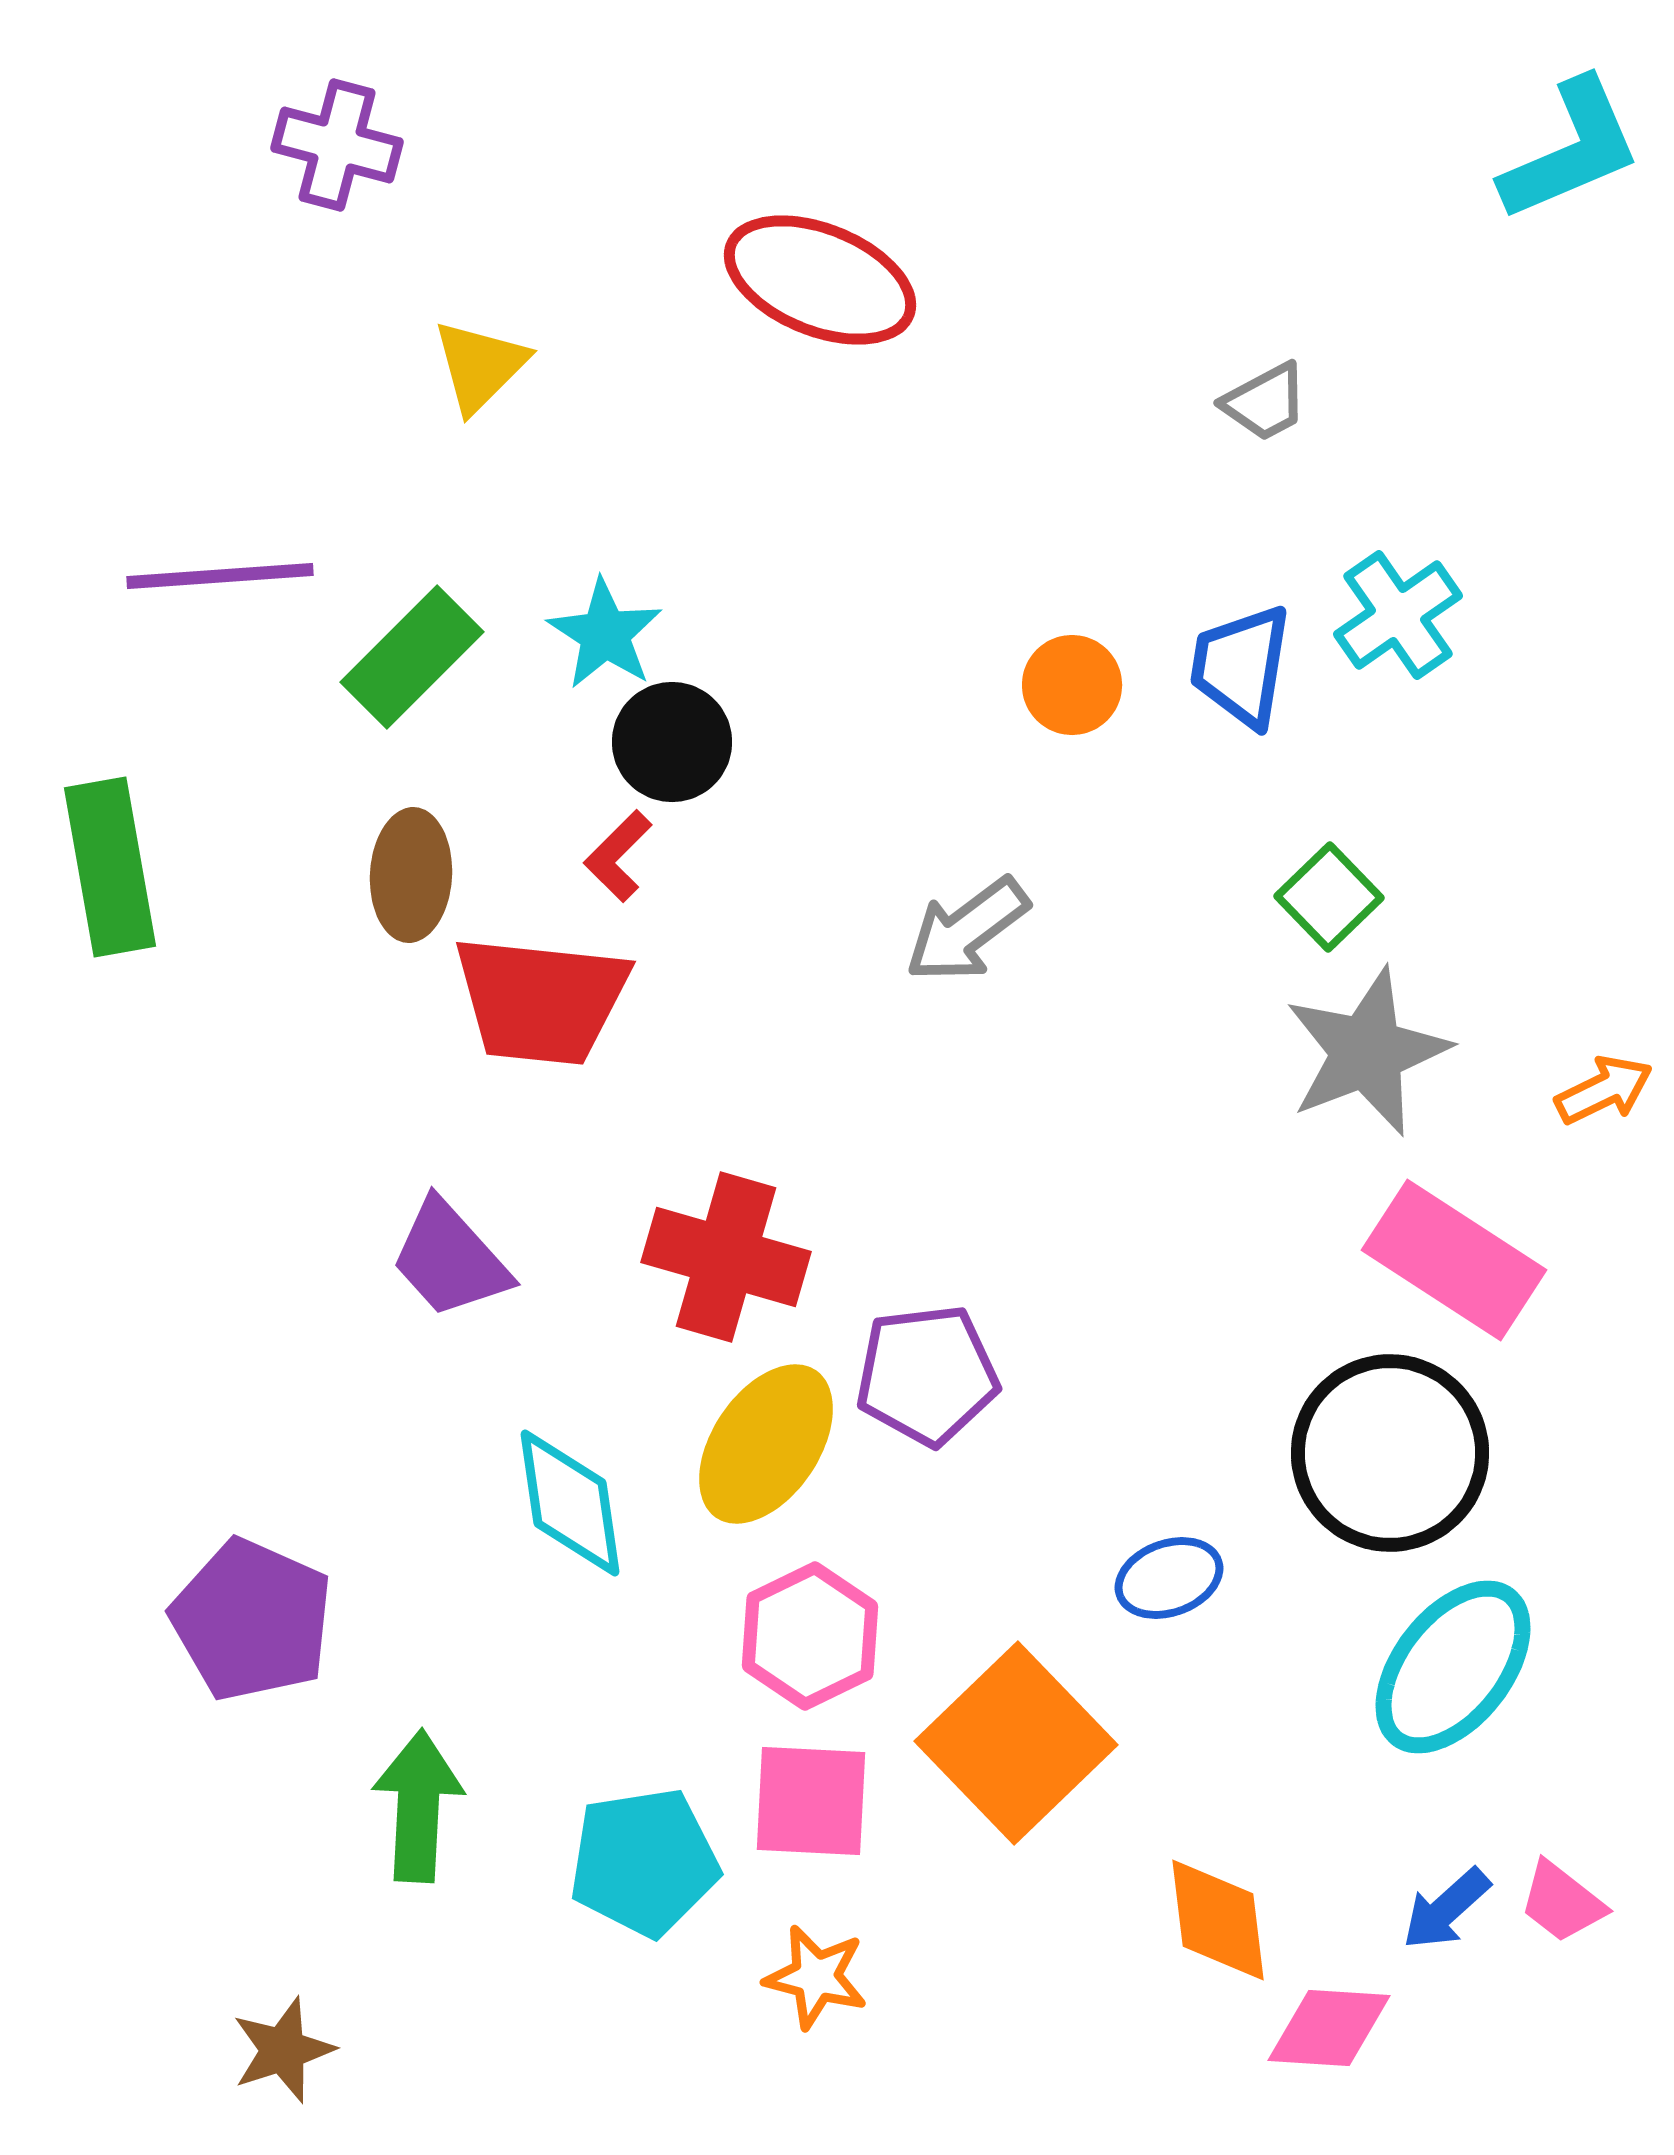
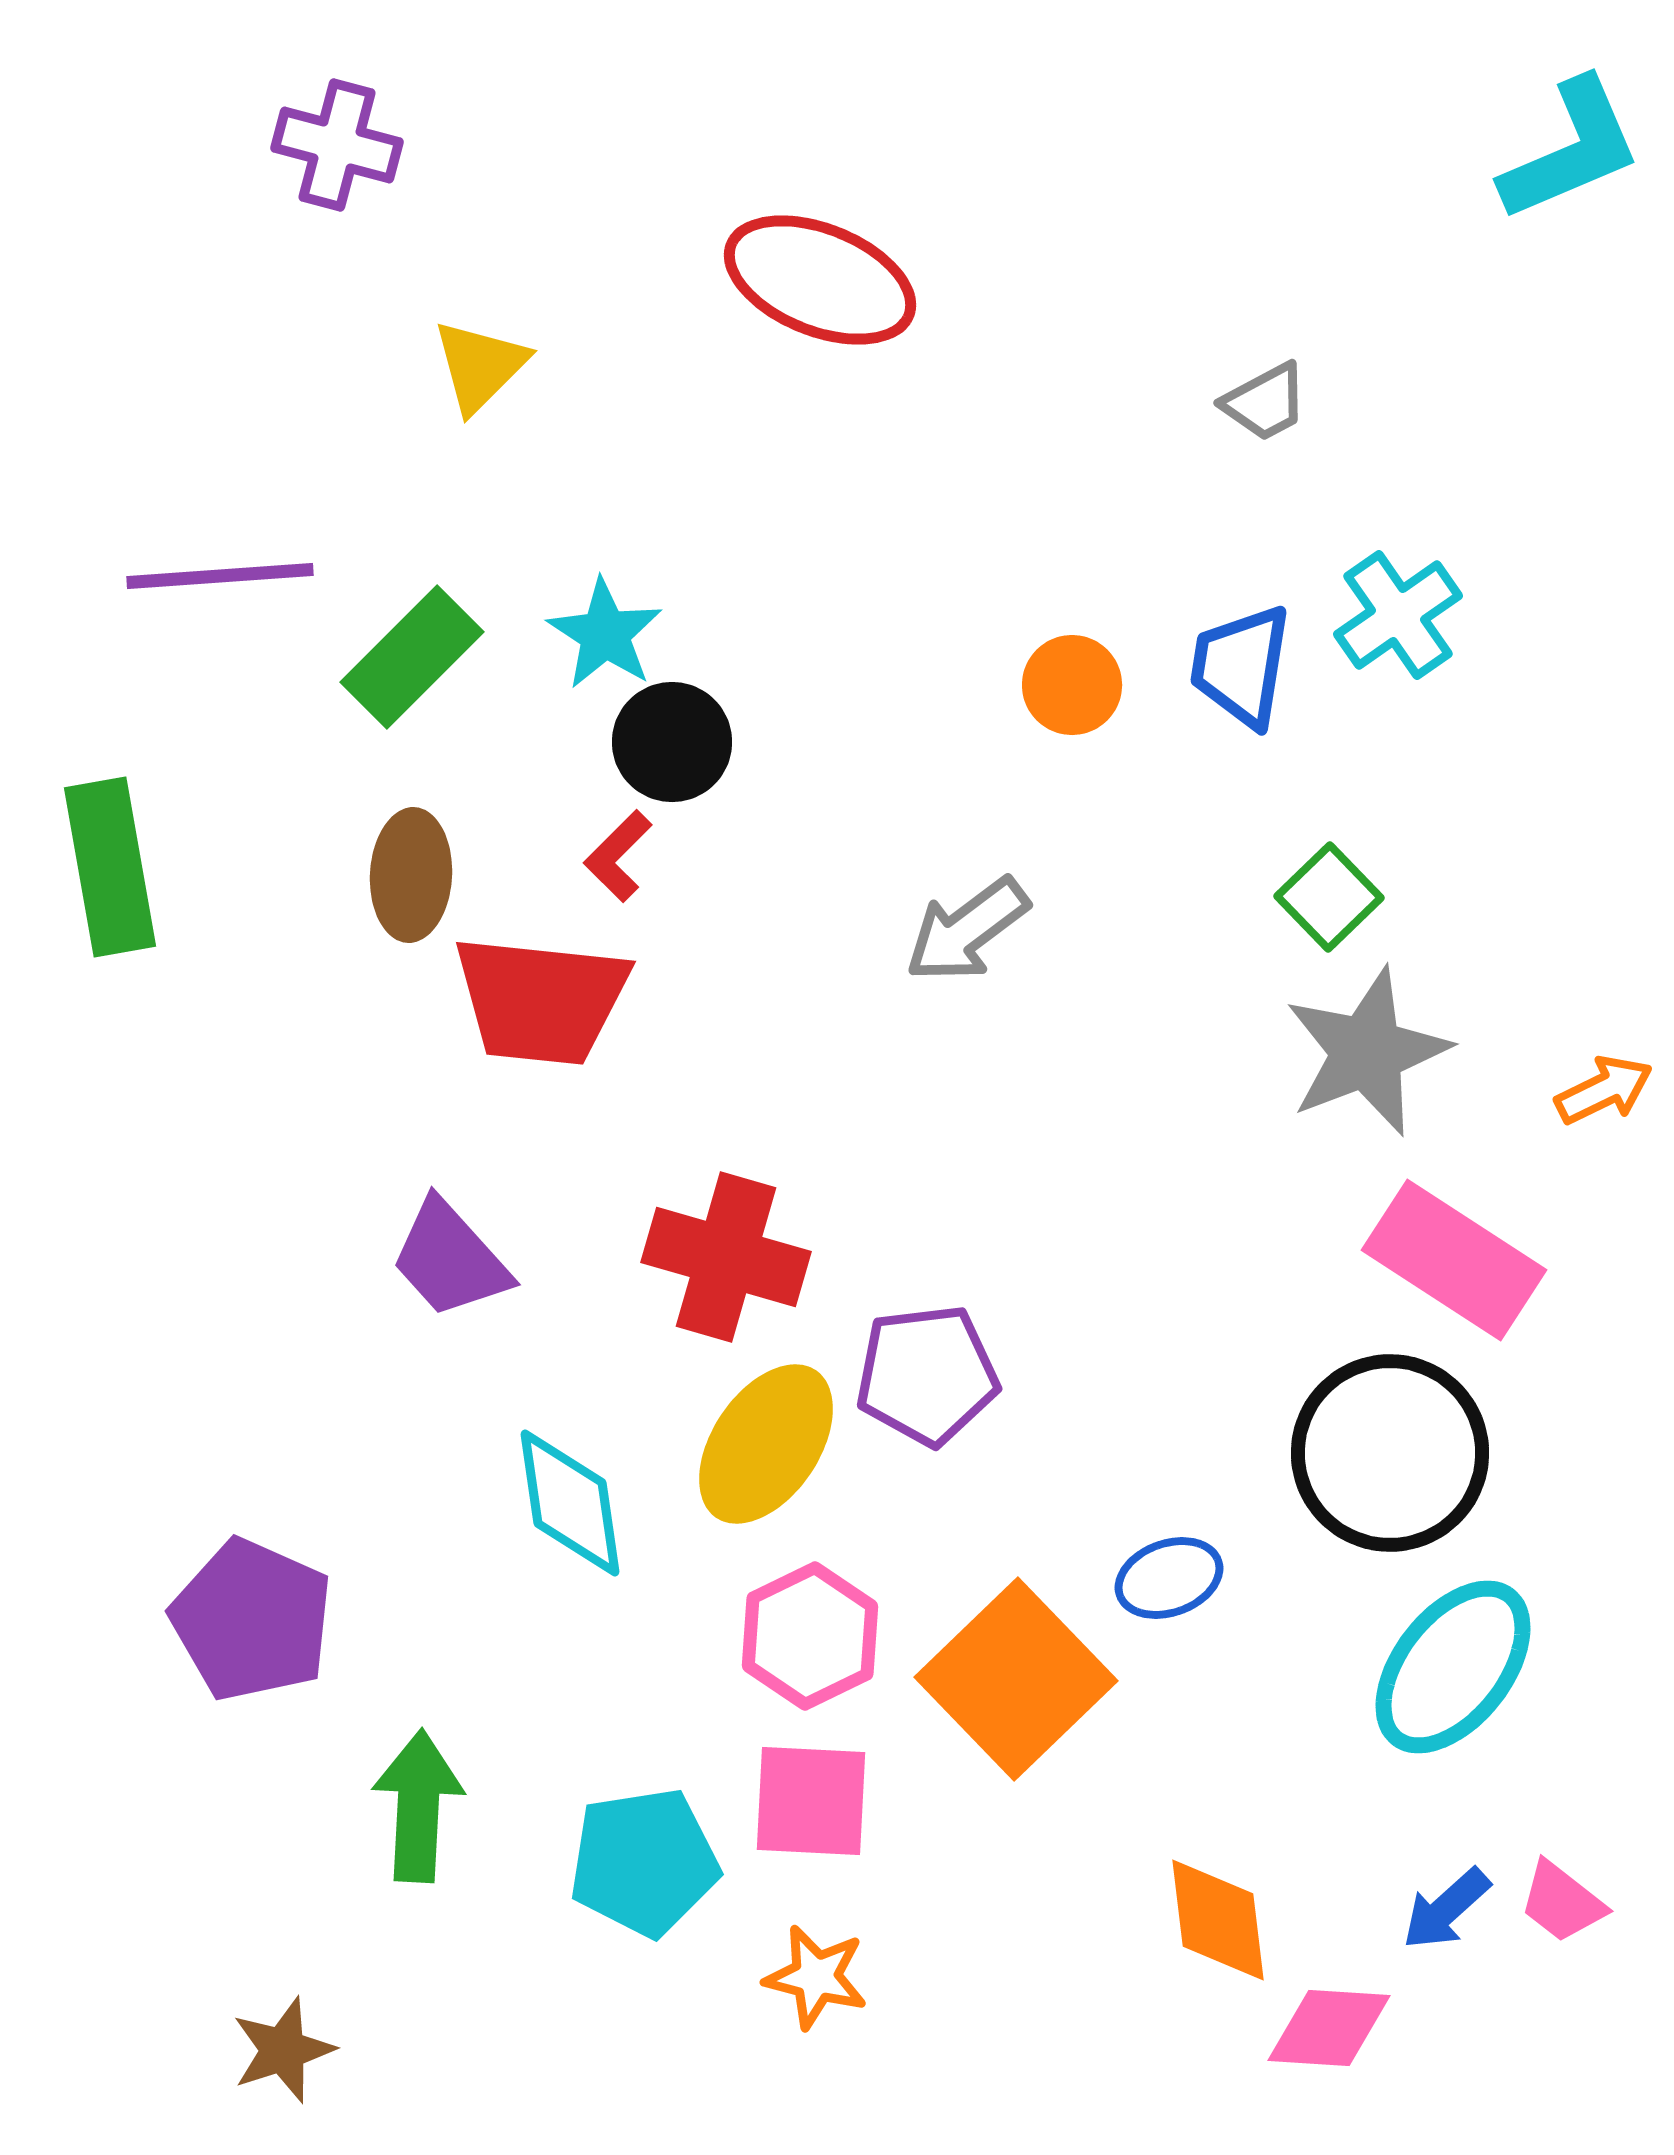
orange square at (1016, 1743): moved 64 px up
